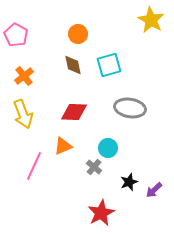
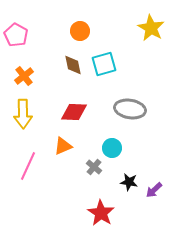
yellow star: moved 8 px down
orange circle: moved 2 px right, 3 px up
cyan square: moved 5 px left, 1 px up
gray ellipse: moved 1 px down
yellow arrow: rotated 20 degrees clockwise
cyan circle: moved 4 px right
pink line: moved 6 px left
black star: rotated 30 degrees clockwise
red star: rotated 12 degrees counterclockwise
